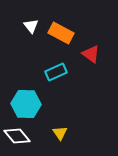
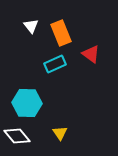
orange rectangle: rotated 40 degrees clockwise
cyan rectangle: moved 1 px left, 8 px up
cyan hexagon: moved 1 px right, 1 px up
